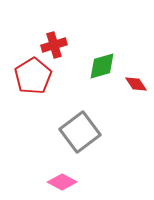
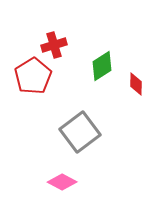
green diamond: rotated 16 degrees counterclockwise
red diamond: rotated 35 degrees clockwise
